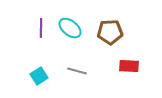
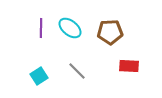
gray line: rotated 30 degrees clockwise
